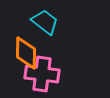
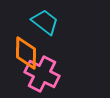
pink cross: rotated 20 degrees clockwise
